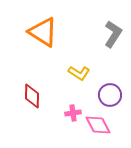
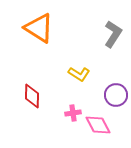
orange triangle: moved 4 px left, 4 px up
yellow L-shape: moved 1 px down
purple circle: moved 6 px right
